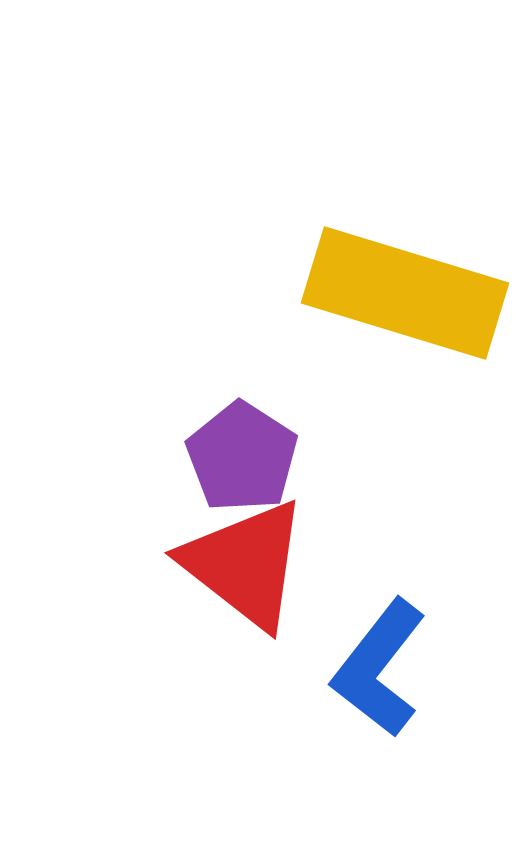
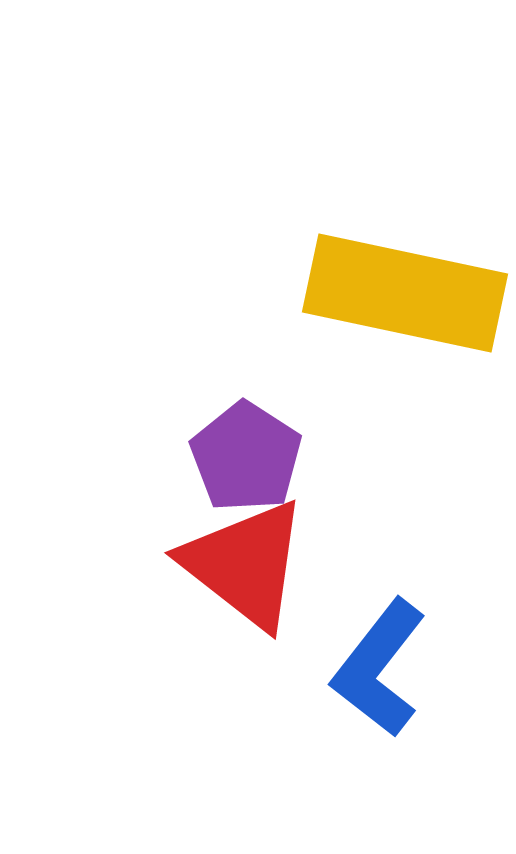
yellow rectangle: rotated 5 degrees counterclockwise
purple pentagon: moved 4 px right
